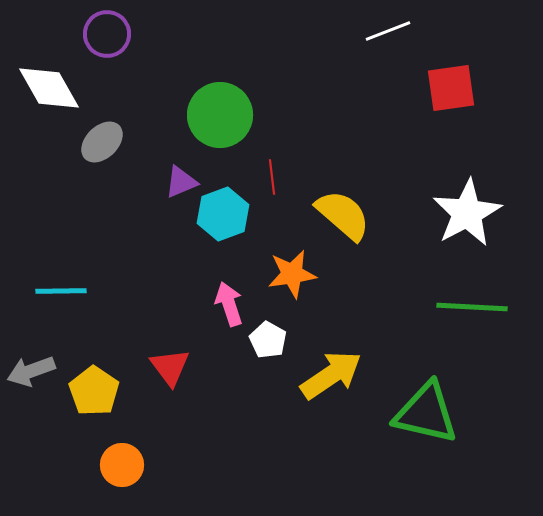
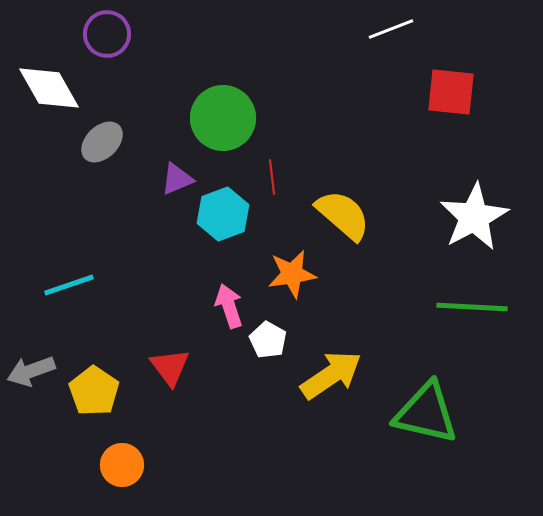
white line: moved 3 px right, 2 px up
red square: moved 4 px down; rotated 14 degrees clockwise
green circle: moved 3 px right, 3 px down
purple triangle: moved 4 px left, 3 px up
white star: moved 7 px right, 4 px down
cyan line: moved 8 px right, 6 px up; rotated 18 degrees counterclockwise
pink arrow: moved 2 px down
